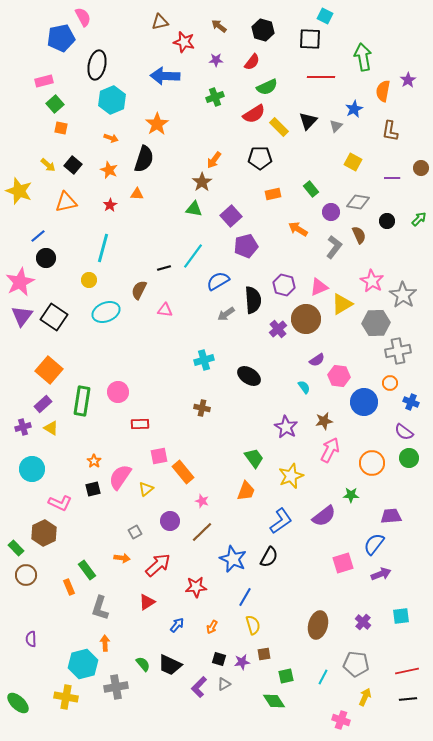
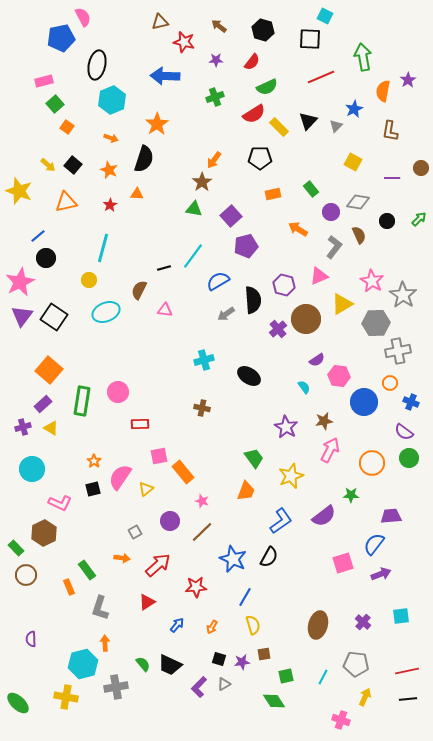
red line at (321, 77): rotated 24 degrees counterclockwise
orange square at (61, 128): moved 6 px right, 1 px up; rotated 24 degrees clockwise
pink triangle at (319, 287): moved 11 px up
